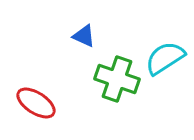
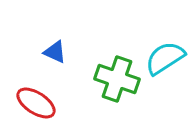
blue triangle: moved 29 px left, 16 px down
